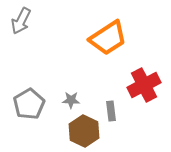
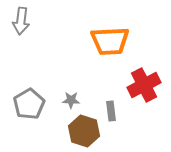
gray arrow: rotated 20 degrees counterclockwise
orange trapezoid: moved 2 px right, 3 px down; rotated 30 degrees clockwise
brown hexagon: rotated 8 degrees counterclockwise
